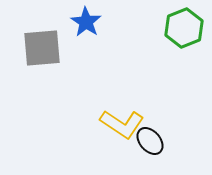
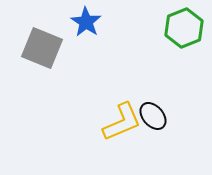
gray square: rotated 27 degrees clockwise
yellow L-shape: moved 2 px up; rotated 57 degrees counterclockwise
black ellipse: moved 3 px right, 25 px up
